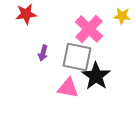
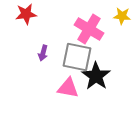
pink cross: rotated 12 degrees counterclockwise
